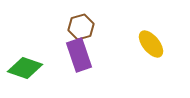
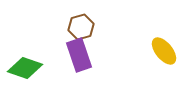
yellow ellipse: moved 13 px right, 7 px down
